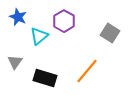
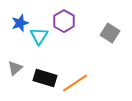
blue star: moved 2 px right, 6 px down; rotated 30 degrees clockwise
cyan triangle: rotated 18 degrees counterclockwise
gray triangle: moved 6 px down; rotated 14 degrees clockwise
orange line: moved 12 px left, 12 px down; rotated 16 degrees clockwise
